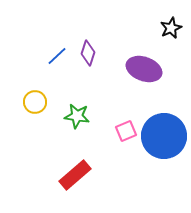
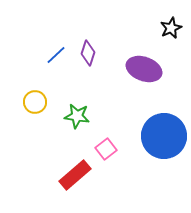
blue line: moved 1 px left, 1 px up
pink square: moved 20 px left, 18 px down; rotated 15 degrees counterclockwise
